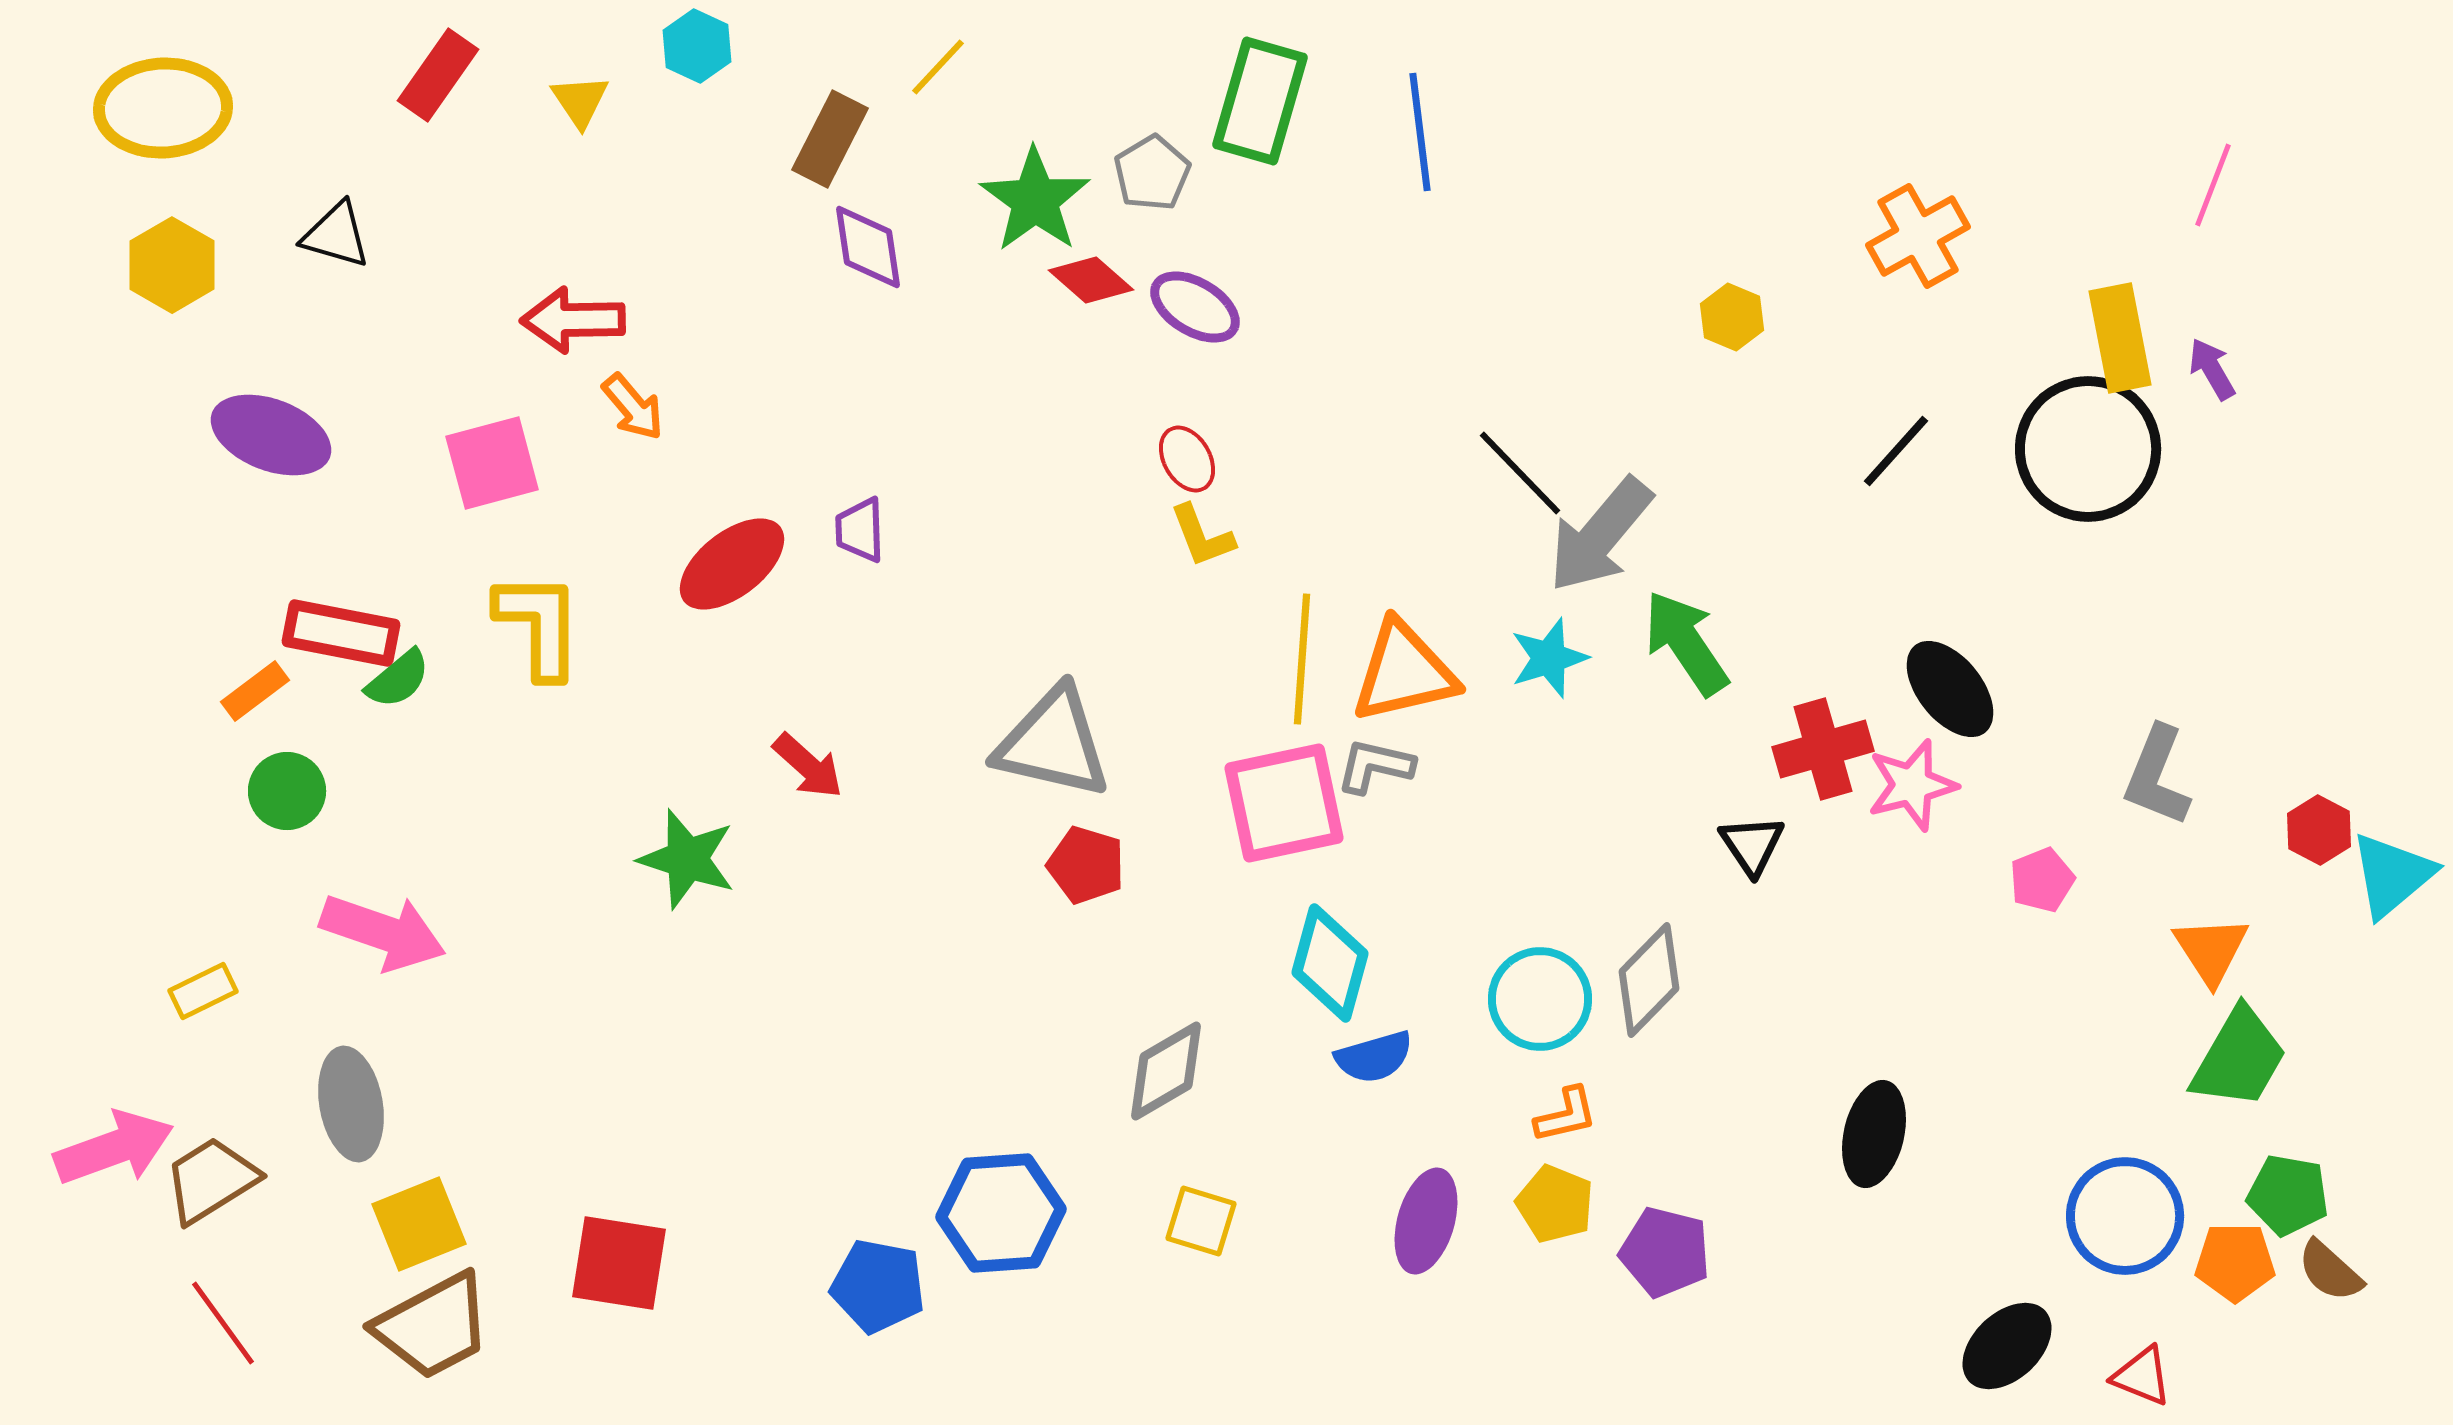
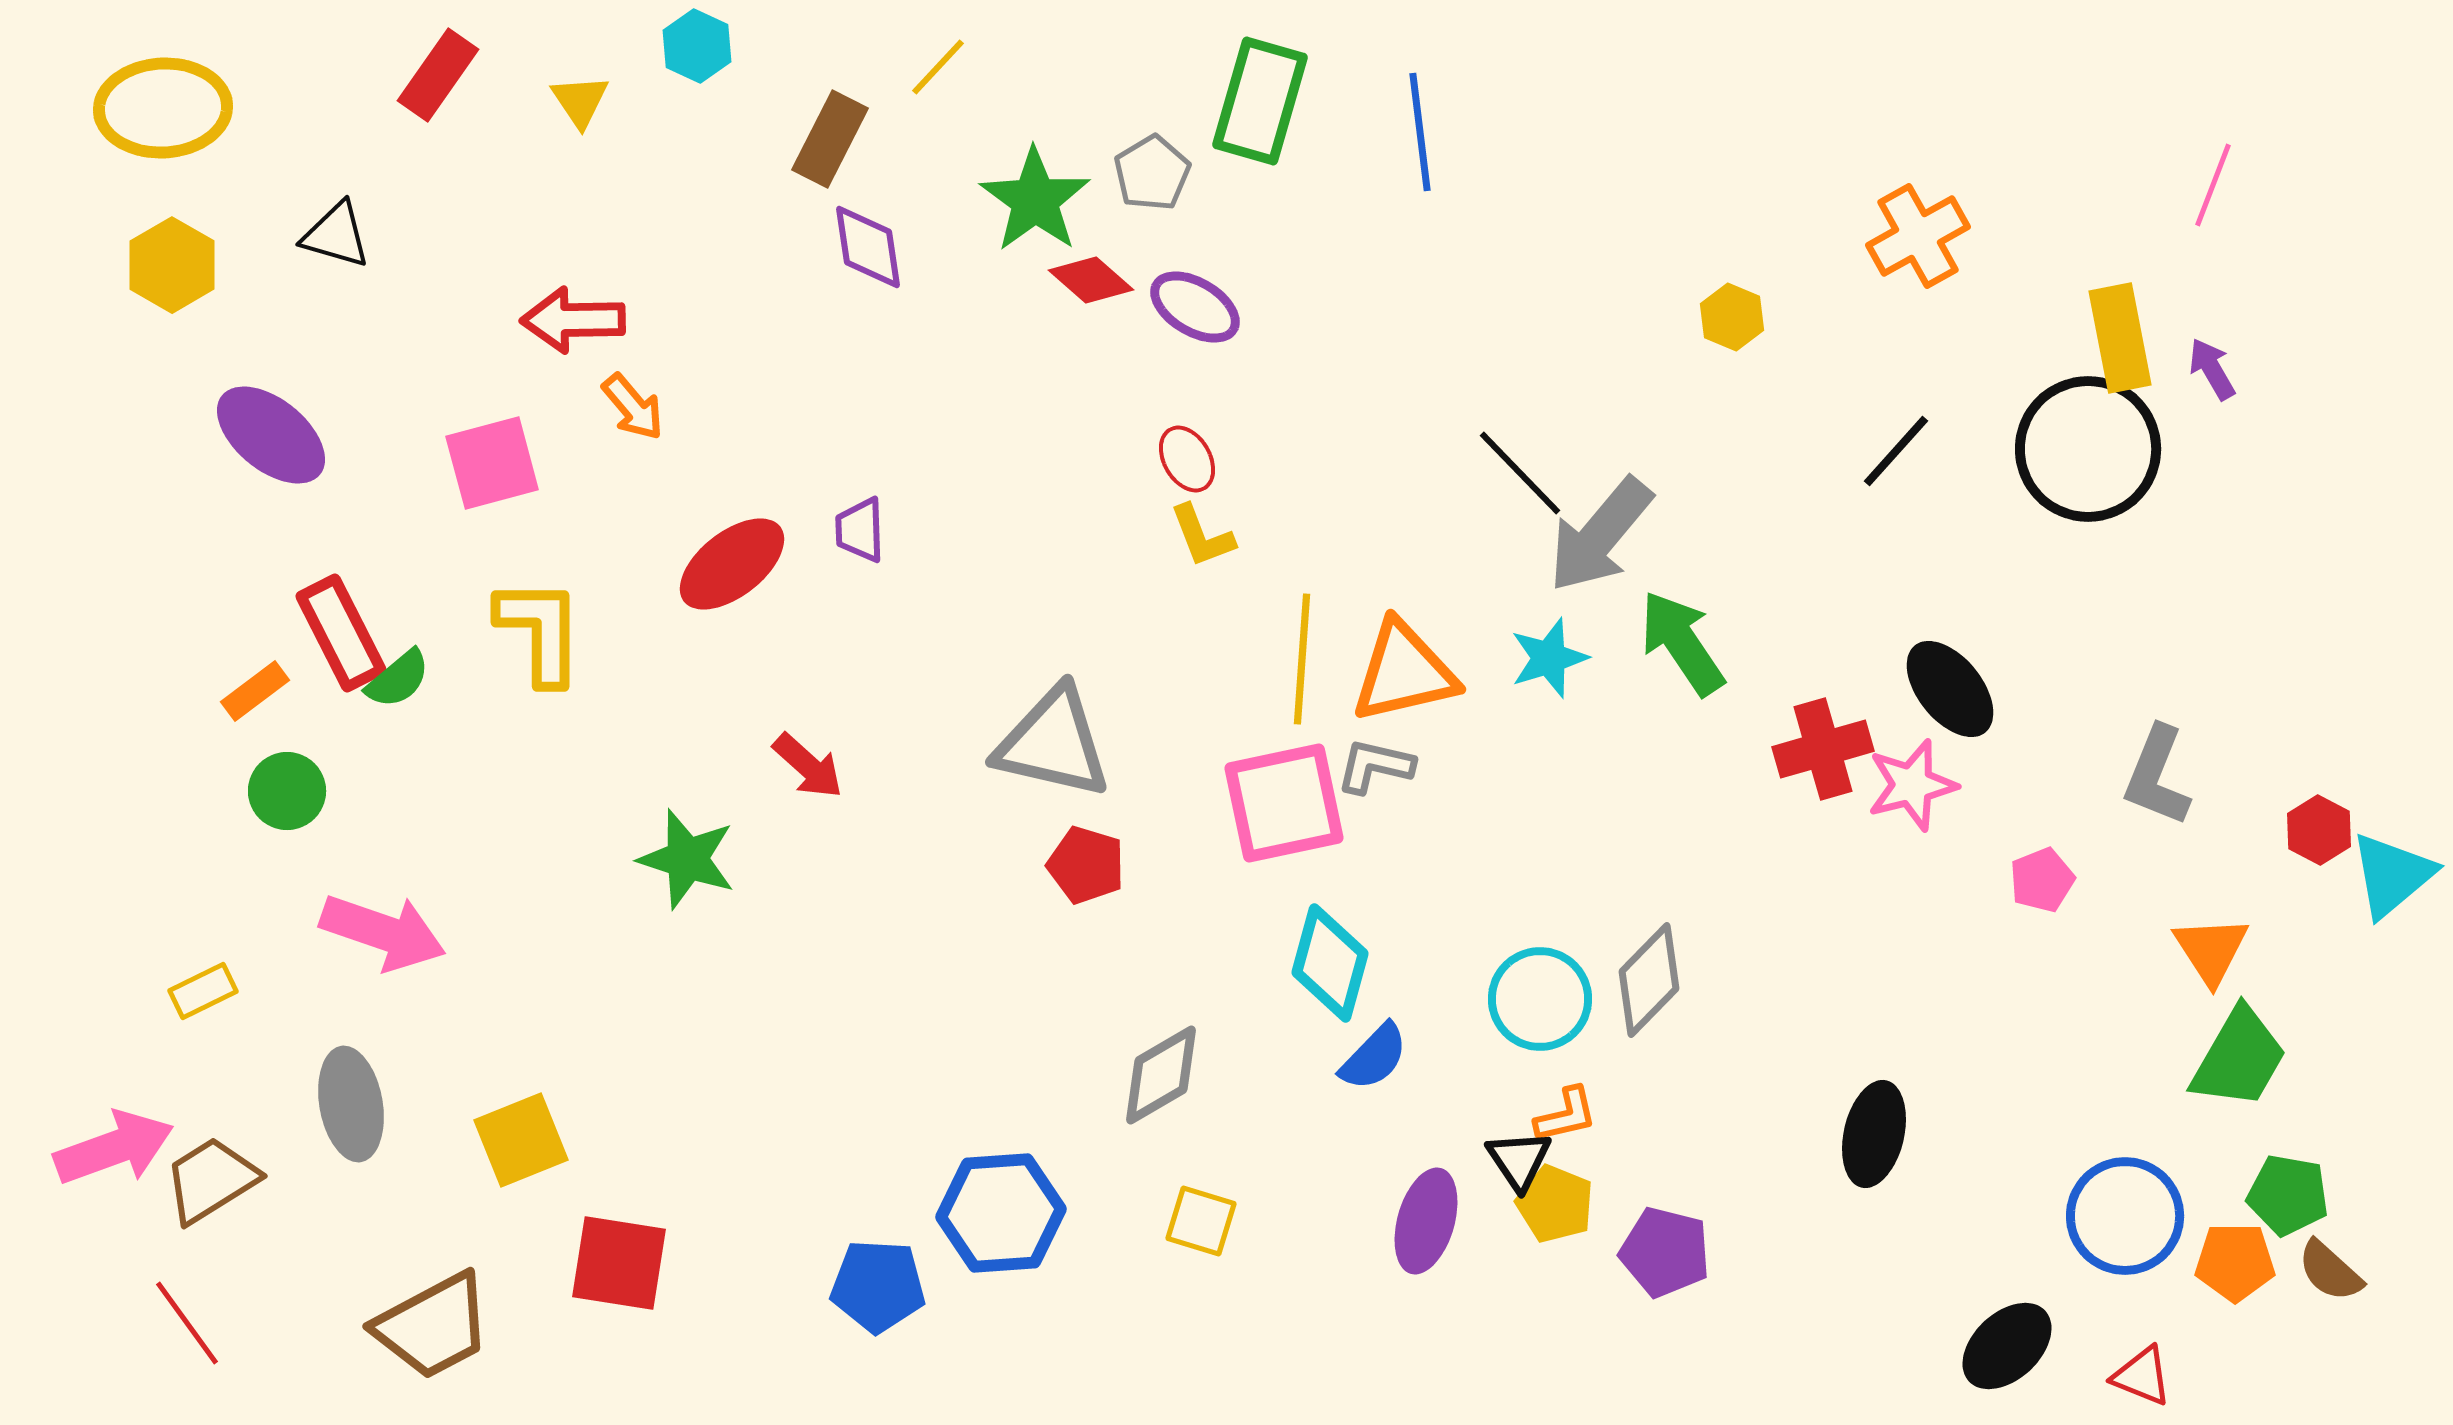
purple ellipse at (271, 435): rotated 18 degrees clockwise
yellow L-shape at (539, 625): moved 1 px right, 6 px down
red rectangle at (341, 633): rotated 52 degrees clockwise
green arrow at (1686, 643): moved 4 px left
black triangle at (1752, 845): moved 233 px left, 315 px down
blue semicircle at (1374, 1057): rotated 30 degrees counterclockwise
gray diamond at (1166, 1071): moved 5 px left, 4 px down
yellow square at (419, 1224): moved 102 px right, 84 px up
blue pentagon at (878, 1286): rotated 8 degrees counterclockwise
red line at (223, 1323): moved 36 px left
